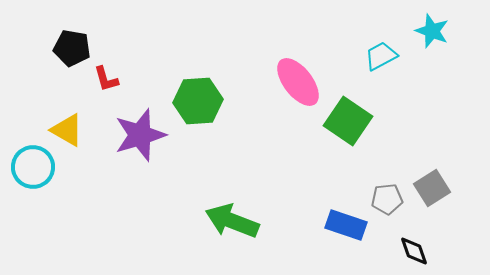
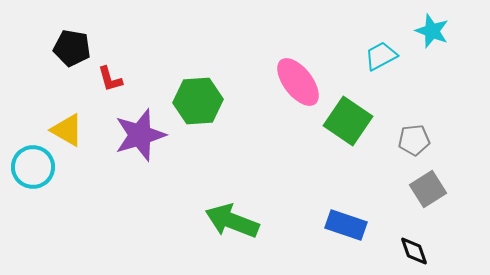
red L-shape: moved 4 px right
gray square: moved 4 px left, 1 px down
gray pentagon: moved 27 px right, 59 px up
